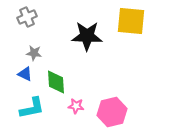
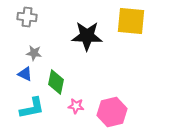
gray cross: rotated 30 degrees clockwise
green diamond: rotated 15 degrees clockwise
